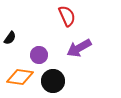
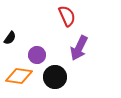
purple arrow: rotated 35 degrees counterclockwise
purple circle: moved 2 px left
orange diamond: moved 1 px left, 1 px up
black circle: moved 2 px right, 4 px up
